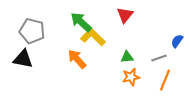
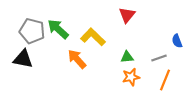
red triangle: moved 2 px right
green arrow: moved 23 px left, 7 px down
blue semicircle: rotated 56 degrees counterclockwise
